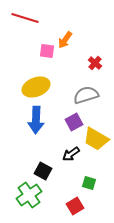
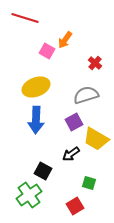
pink square: rotated 21 degrees clockwise
